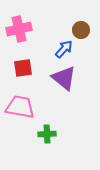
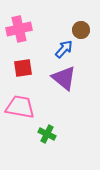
green cross: rotated 30 degrees clockwise
